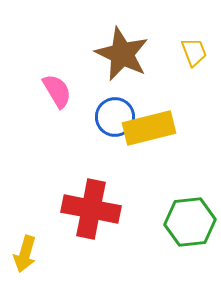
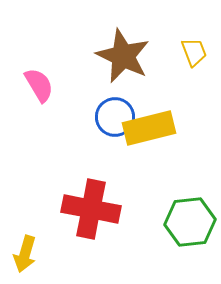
brown star: moved 1 px right, 2 px down
pink semicircle: moved 18 px left, 6 px up
